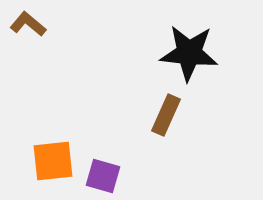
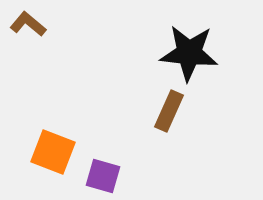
brown rectangle: moved 3 px right, 4 px up
orange square: moved 9 px up; rotated 27 degrees clockwise
